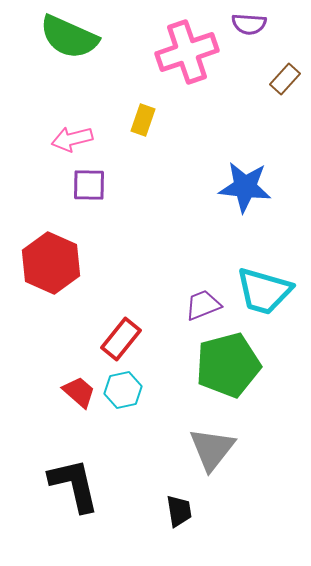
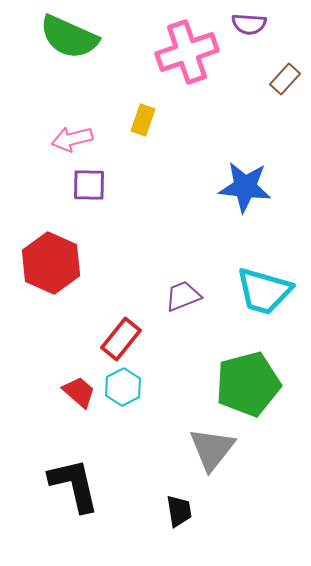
purple trapezoid: moved 20 px left, 9 px up
green pentagon: moved 20 px right, 19 px down
cyan hexagon: moved 3 px up; rotated 15 degrees counterclockwise
